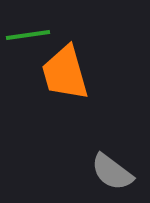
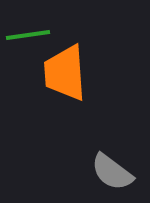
orange trapezoid: rotated 12 degrees clockwise
